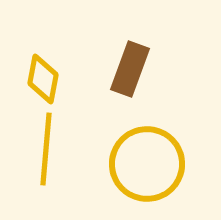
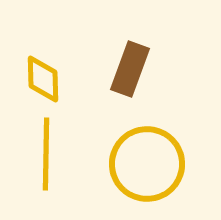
yellow diamond: rotated 12 degrees counterclockwise
yellow line: moved 5 px down; rotated 4 degrees counterclockwise
